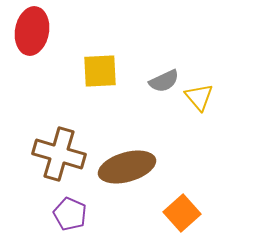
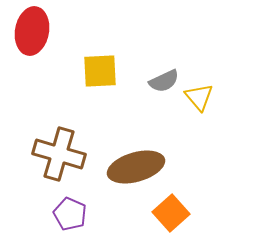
brown ellipse: moved 9 px right
orange square: moved 11 px left
